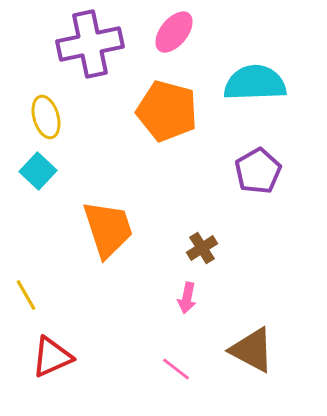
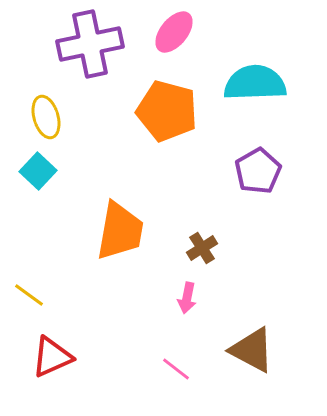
orange trapezoid: moved 12 px right, 2 px down; rotated 28 degrees clockwise
yellow line: moved 3 px right; rotated 24 degrees counterclockwise
